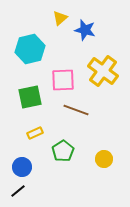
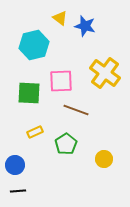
yellow triangle: rotated 42 degrees counterclockwise
blue star: moved 4 px up
cyan hexagon: moved 4 px right, 4 px up
yellow cross: moved 2 px right, 2 px down
pink square: moved 2 px left, 1 px down
green square: moved 1 px left, 4 px up; rotated 15 degrees clockwise
yellow rectangle: moved 1 px up
green pentagon: moved 3 px right, 7 px up
blue circle: moved 7 px left, 2 px up
black line: rotated 35 degrees clockwise
